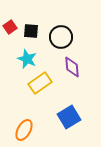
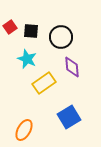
yellow rectangle: moved 4 px right
